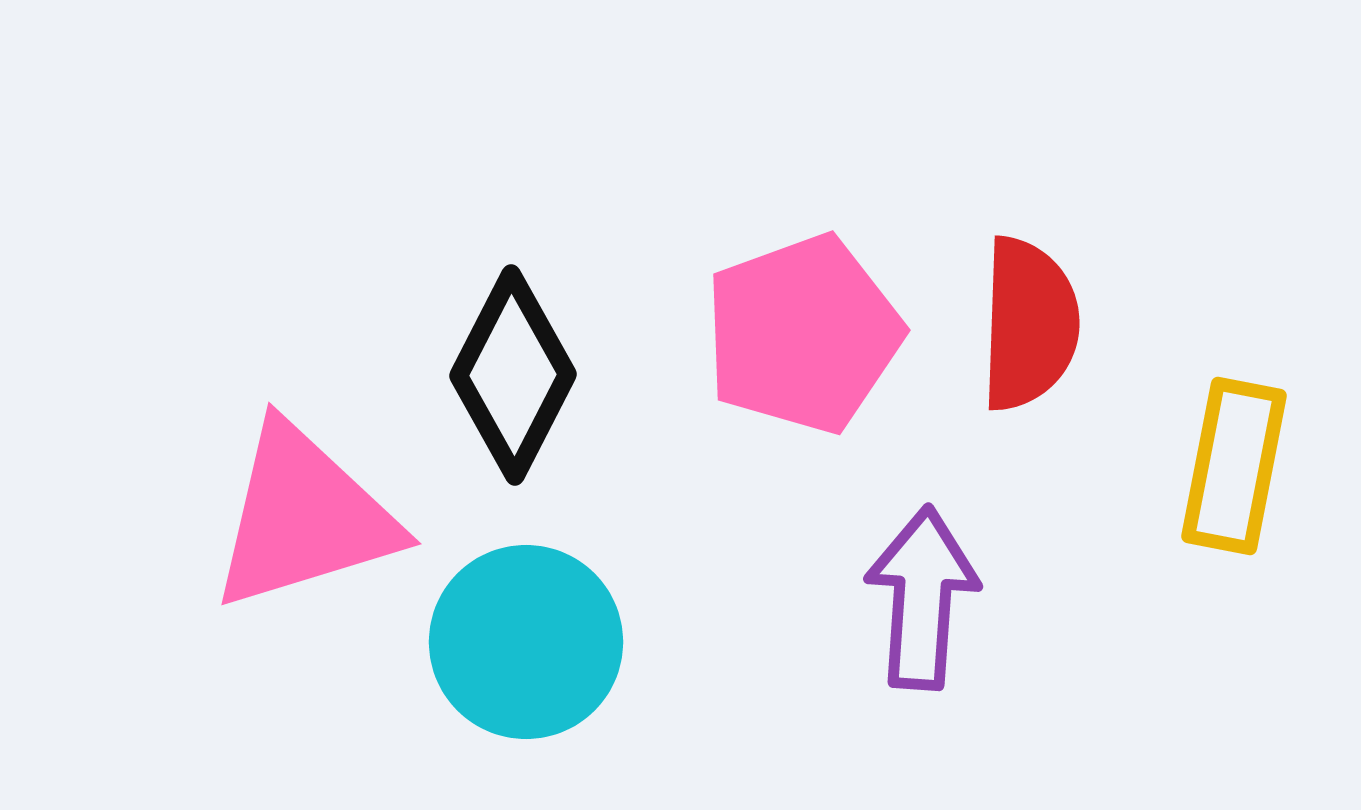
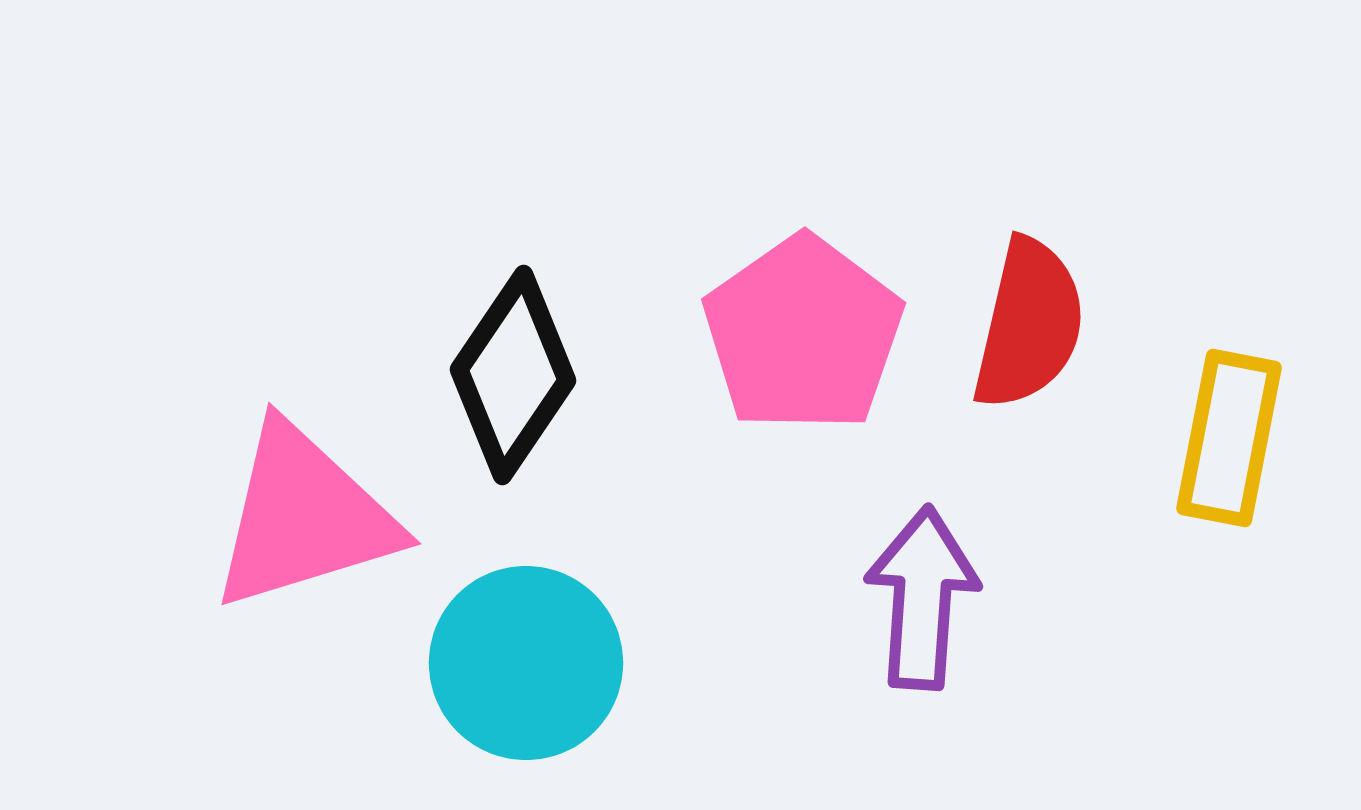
red semicircle: rotated 11 degrees clockwise
pink pentagon: rotated 15 degrees counterclockwise
black diamond: rotated 7 degrees clockwise
yellow rectangle: moved 5 px left, 28 px up
cyan circle: moved 21 px down
